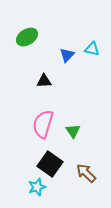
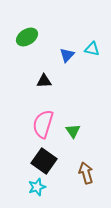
black square: moved 6 px left, 3 px up
brown arrow: rotated 30 degrees clockwise
